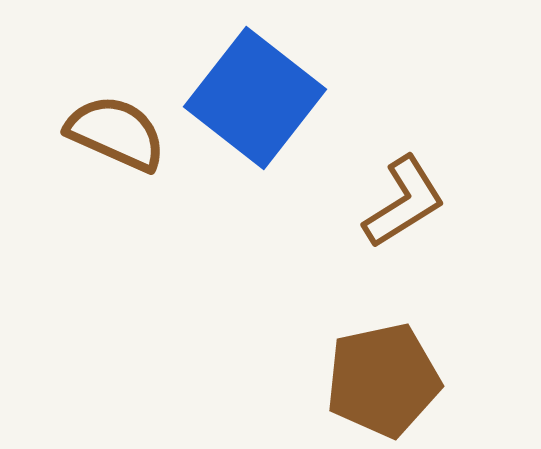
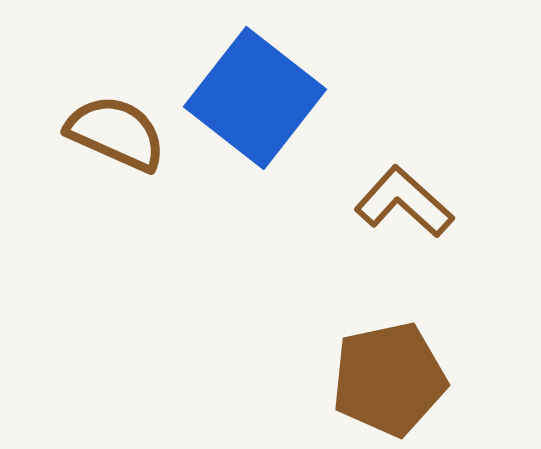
brown L-shape: rotated 106 degrees counterclockwise
brown pentagon: moved 6 px right, 1 px up
